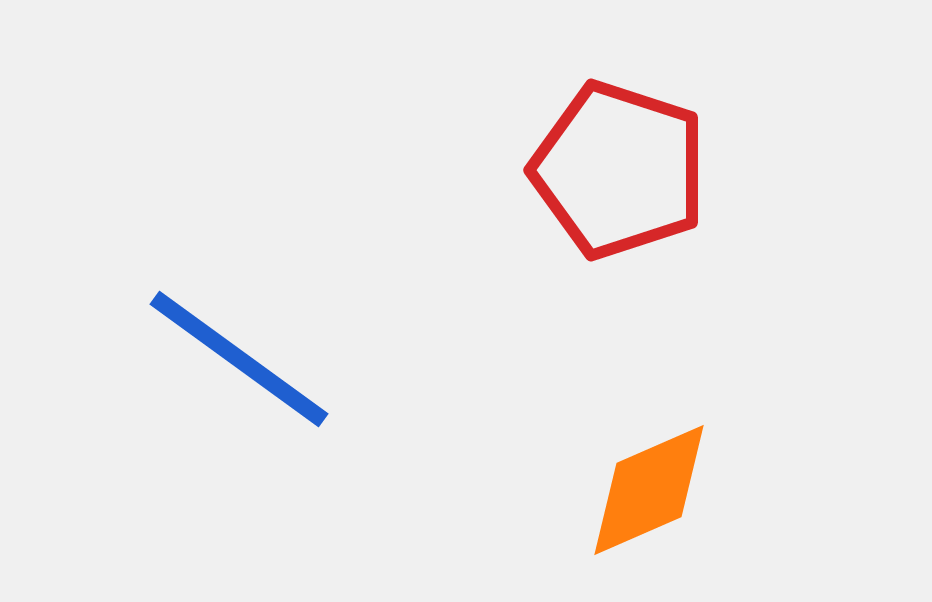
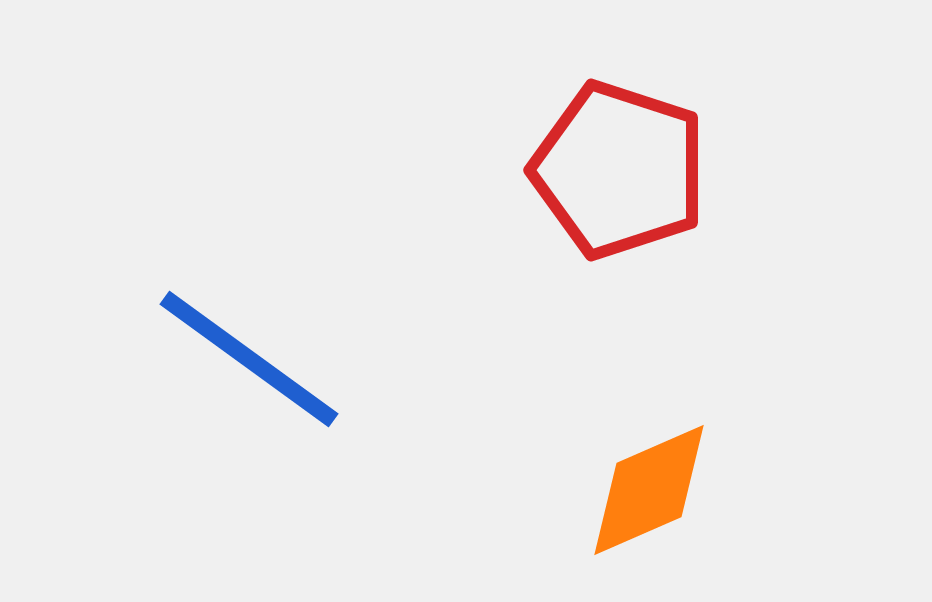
blue line: moved 10 px right
